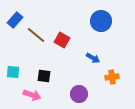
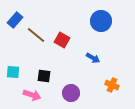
orange cross: moved 8 px down; rotated 32 degrees clockwise
purple circle: moved 8 px left, 1 px up
